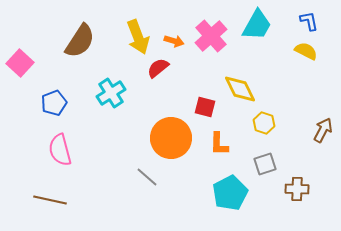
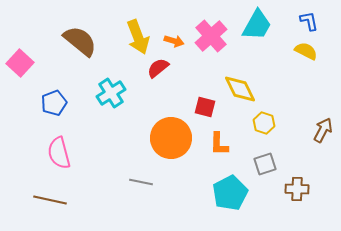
brown semicircle: rotated 84 degrees counterclockwise
pink semicircle: moved 1 px left, 3 px down
gray line: moved 6 px left, 5 px down; rotated 30 degrees counterclockwise
